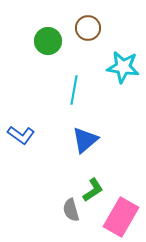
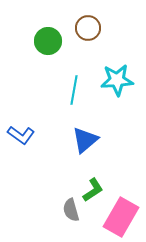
cyan star: moved 6 px left, 13 px down; rotated 12 degrees counterclockwise
